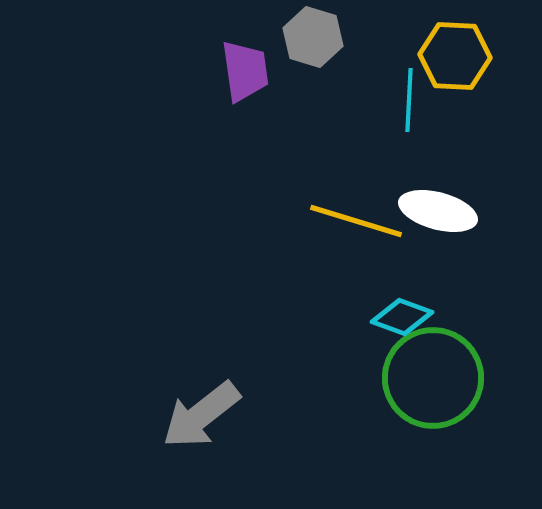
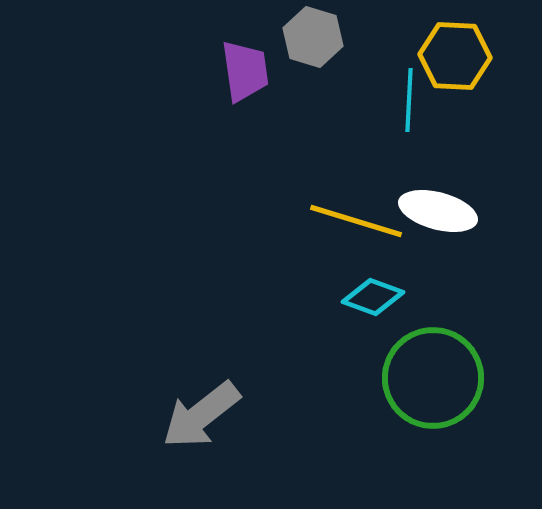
cyan diamond: moved 29 px left, 20 px up
